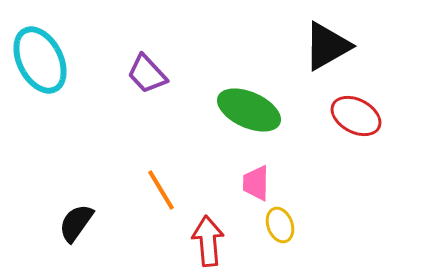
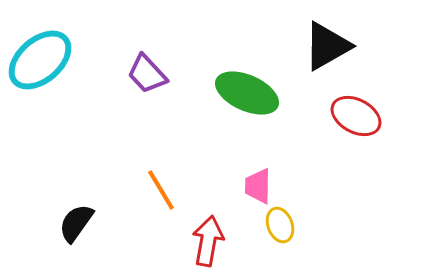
cyan ellipse: rotated 76 degrees clockwise
green ellipse: moved 2 px left, 17 px up
pink trapezoid: moved 2 px right, 3 px down
red arrow: rotated 15 degrees clockwise
